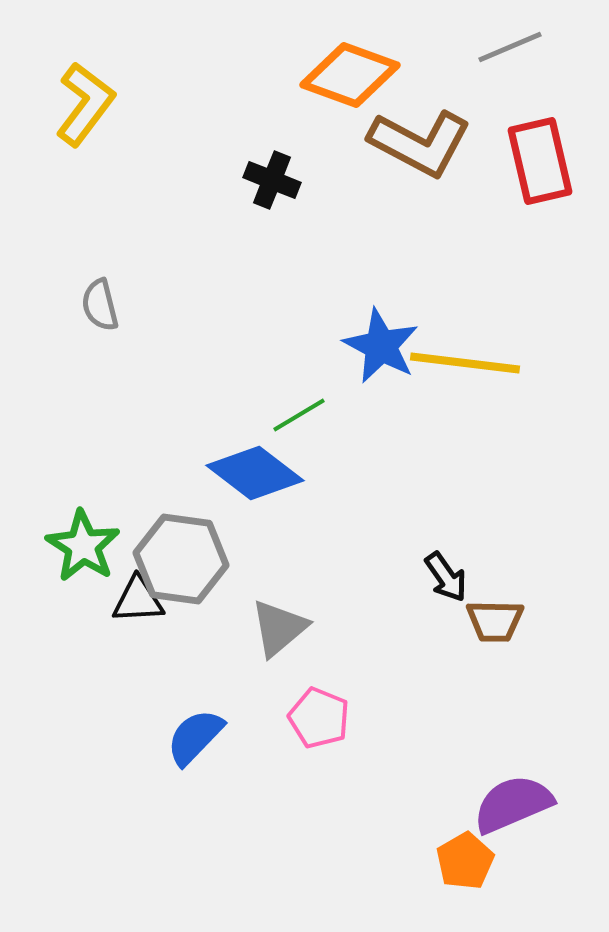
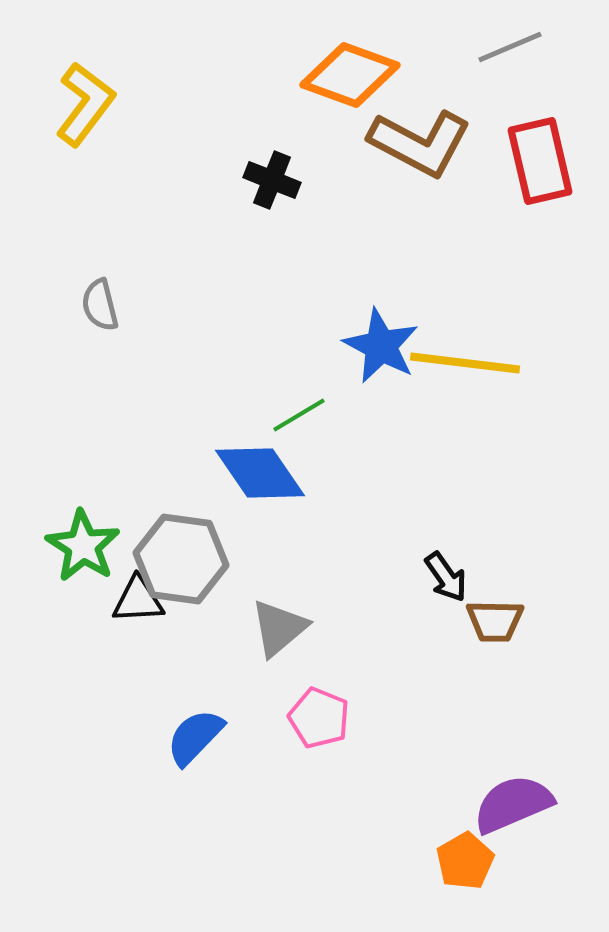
blue diamond: moved 5 px right; rotated 18 degrees clockwise
